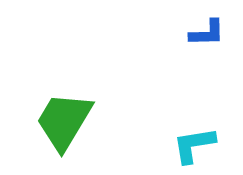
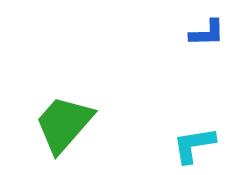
green trapezoid: moved 3 px down; rotated 10 degrees clockwise
